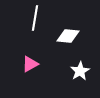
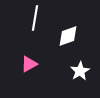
white diamond: rotated 25 degrees counterclockwise
pink triangle: moved 1 px left
